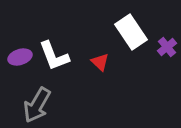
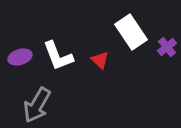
white L-shape: moved 4 px right
red triangle: moved 2 px up
